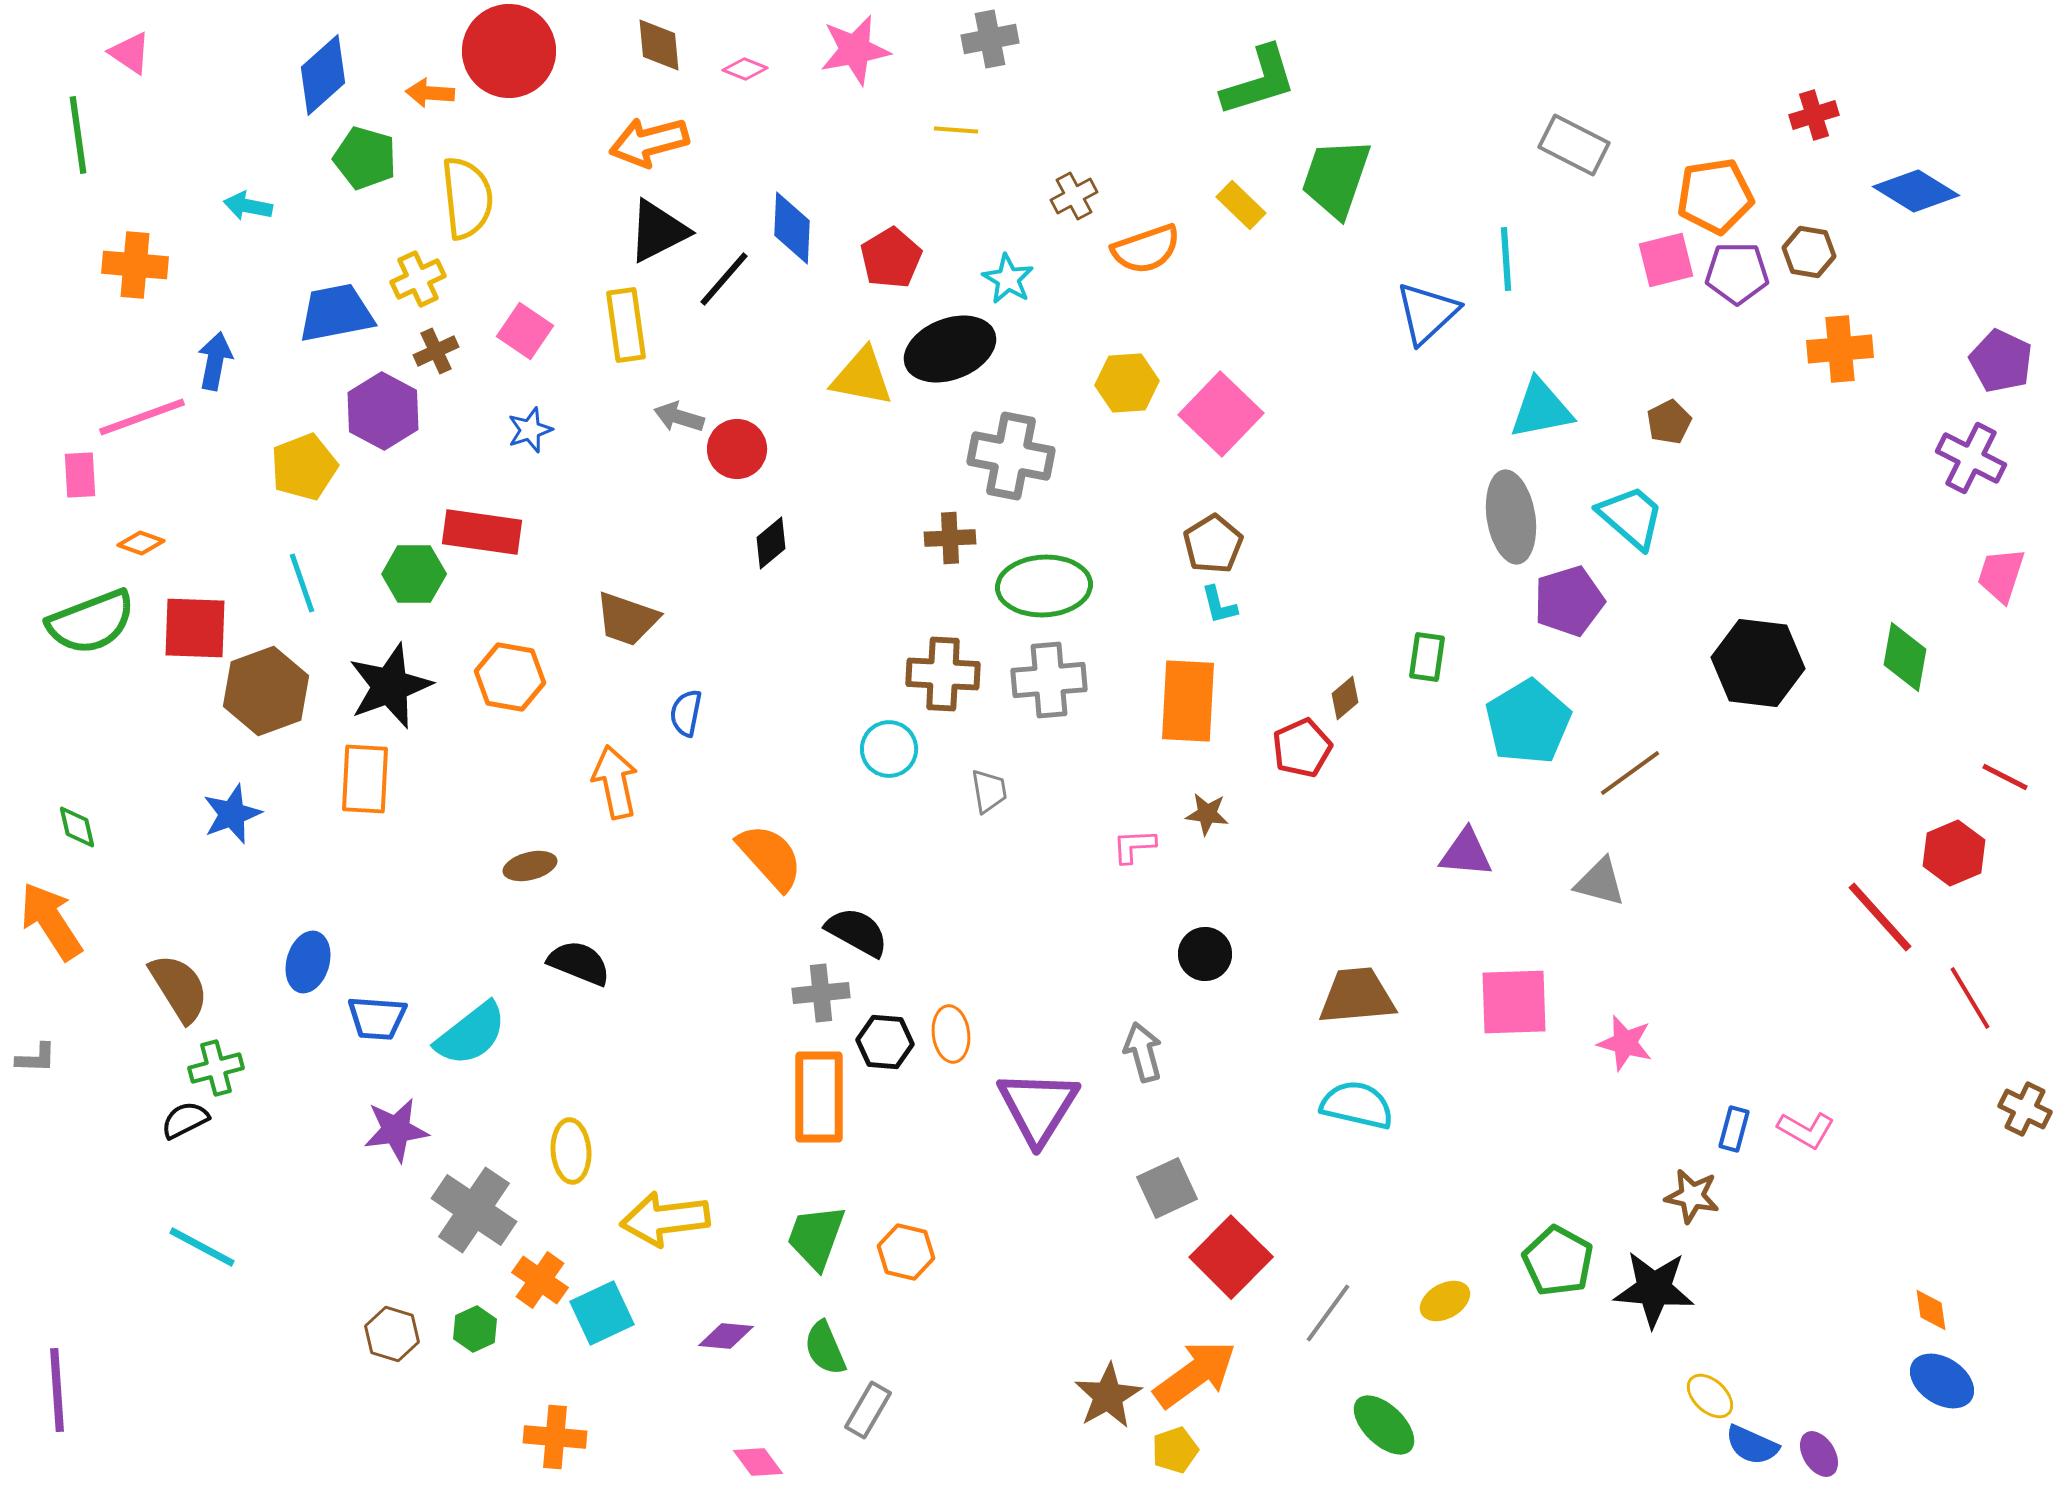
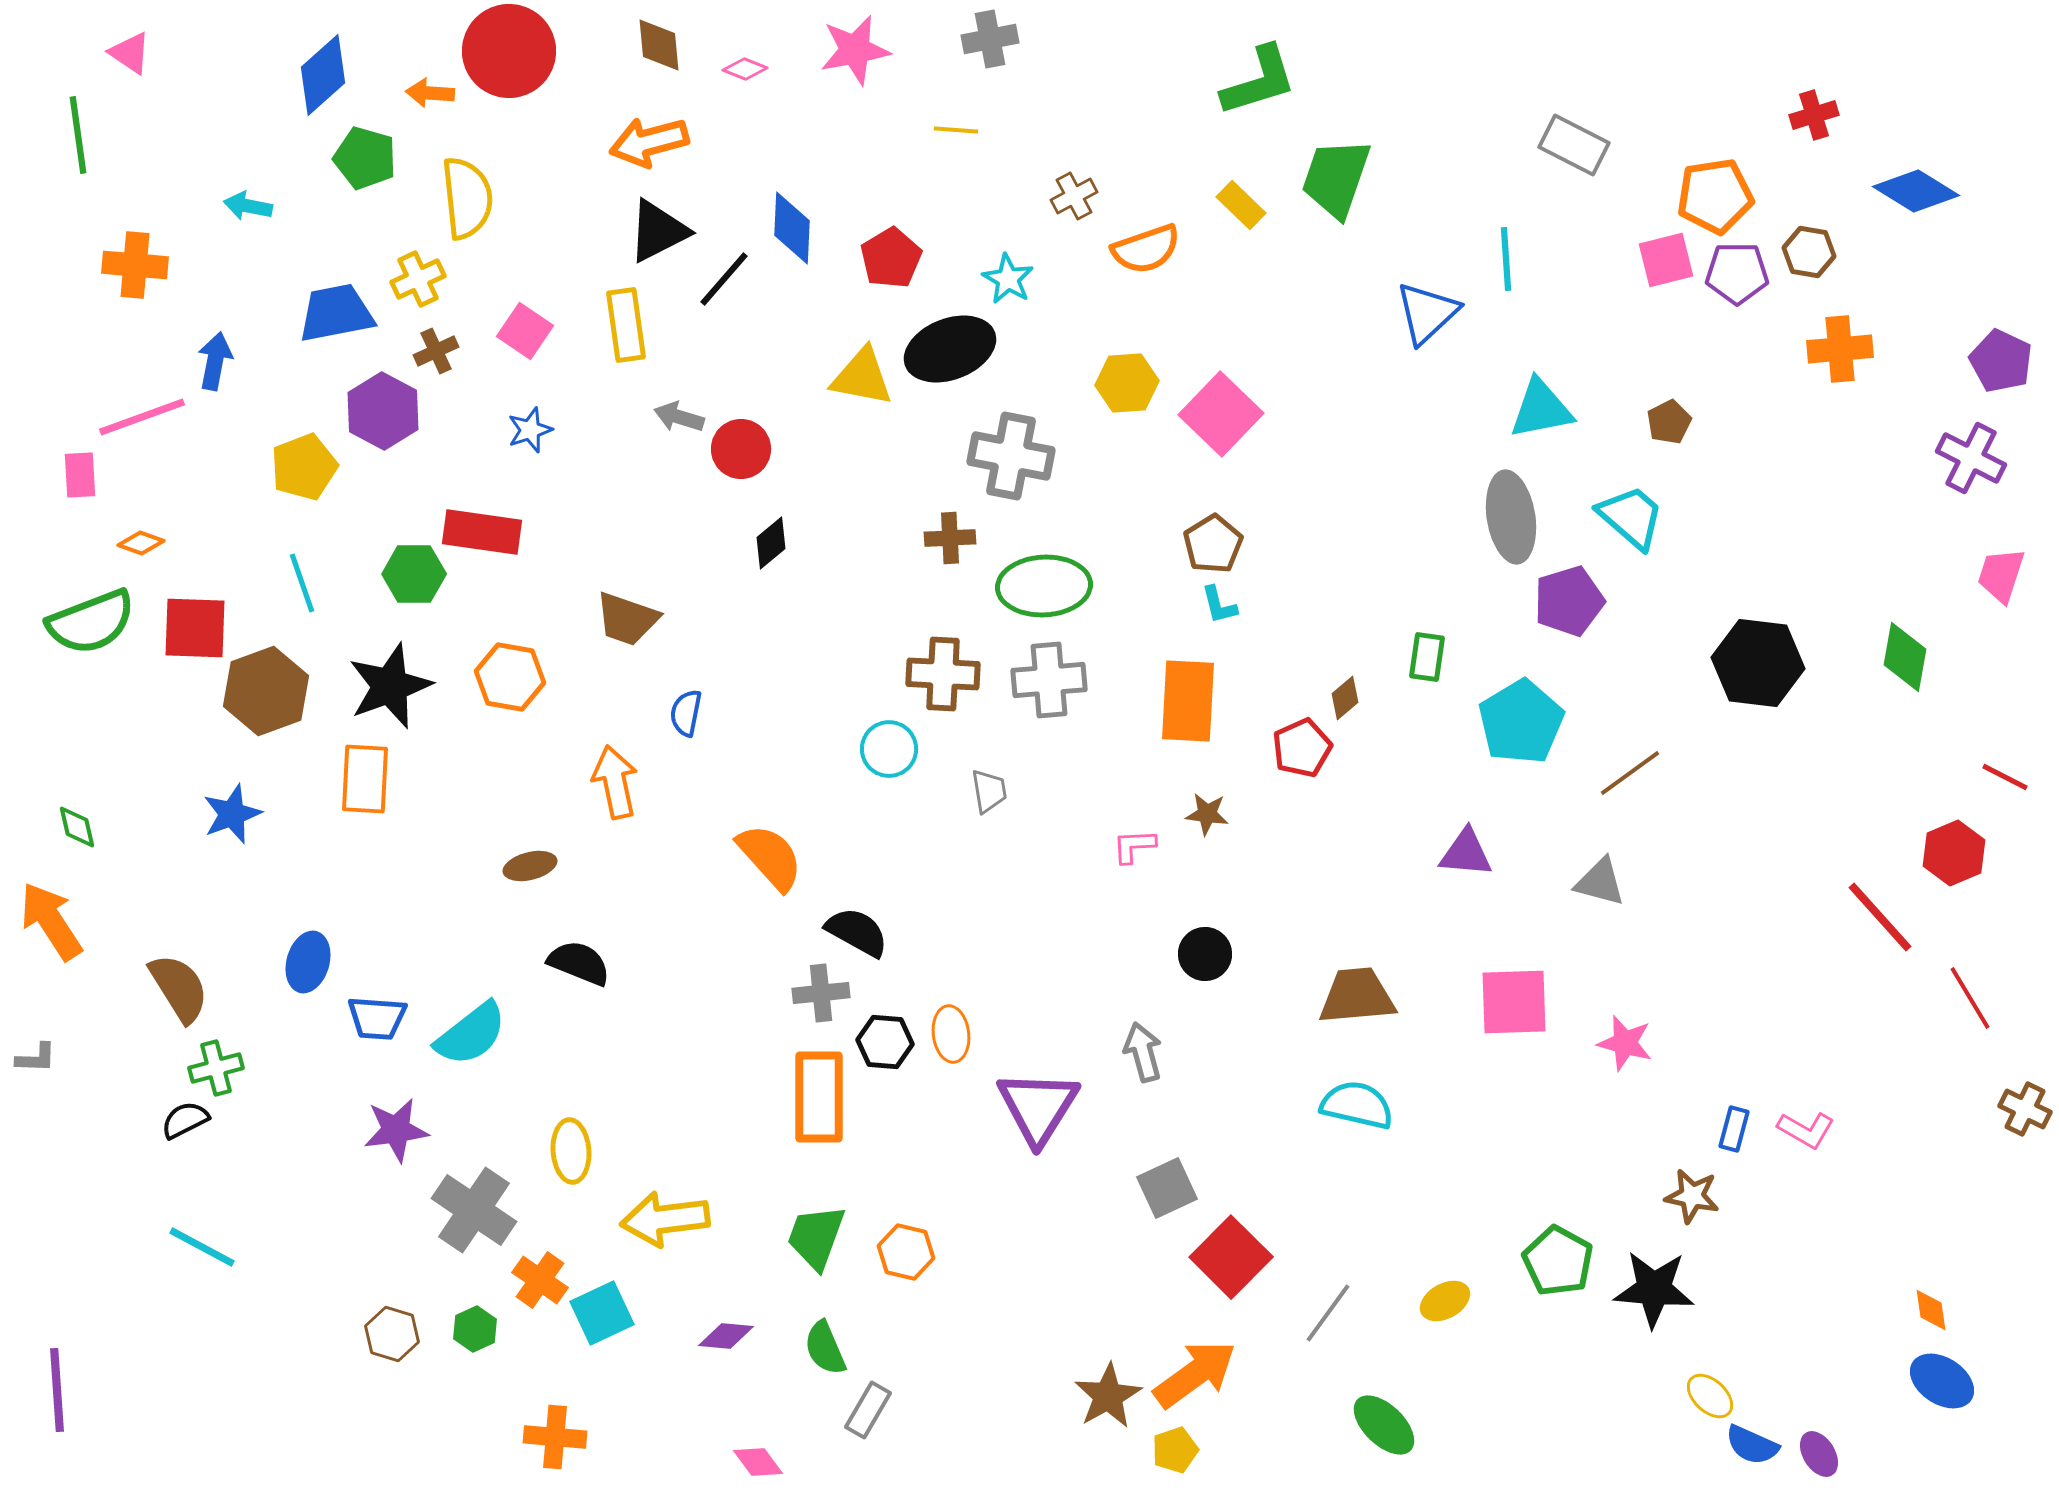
red circle at (737, 449): moved 4 px right
cyan pentagon at (1528, 722): moved 7 px left
